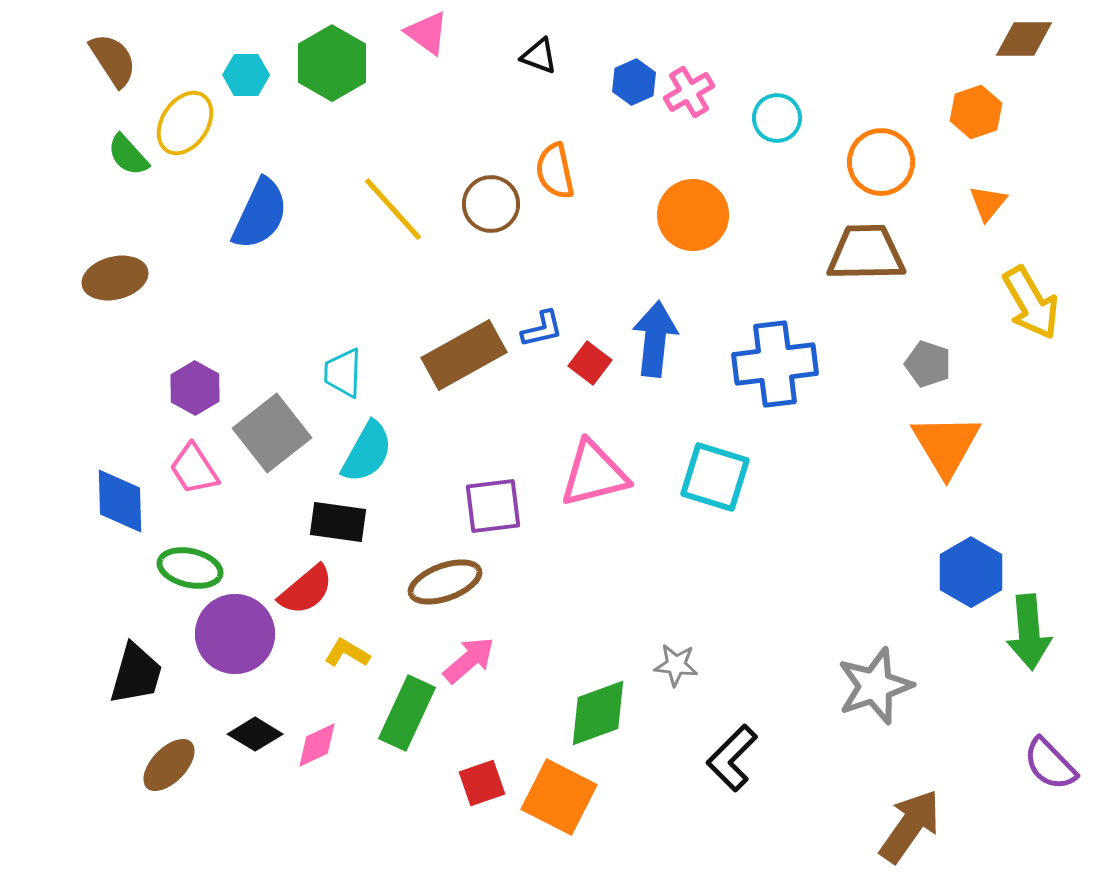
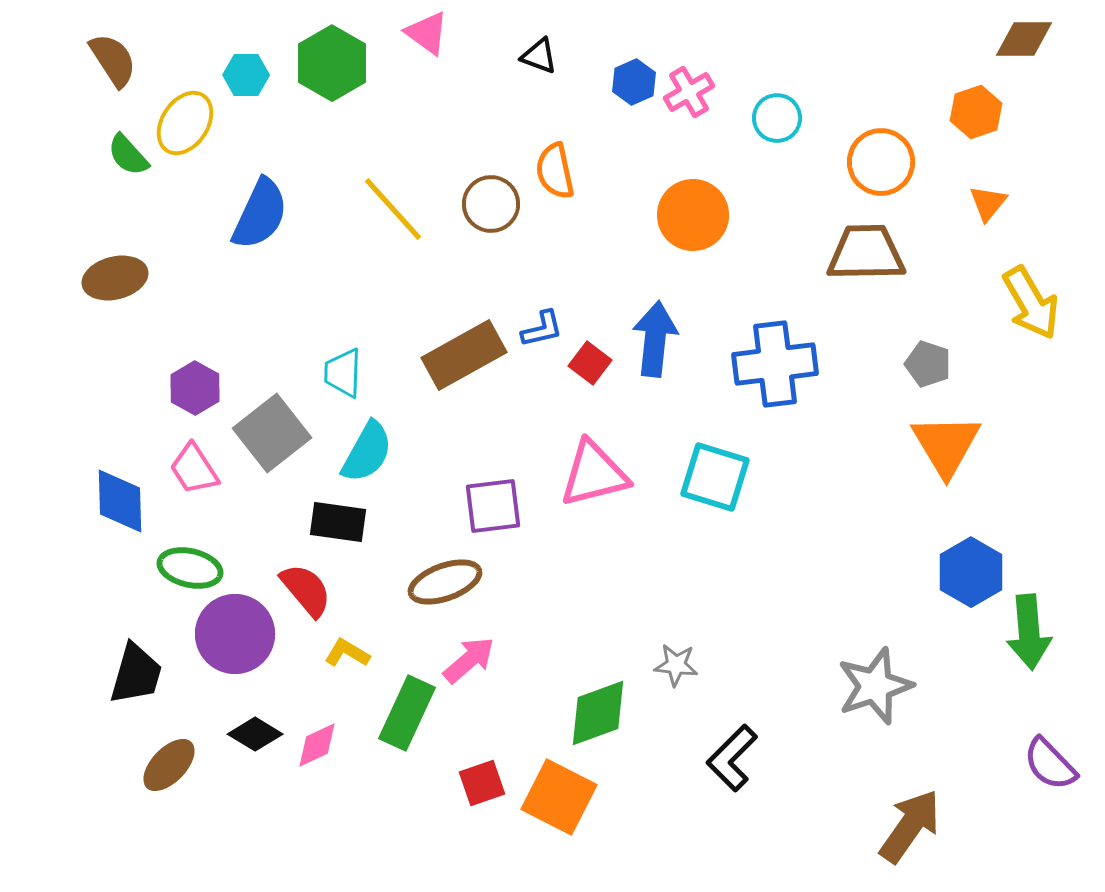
red semicircle at (306, 590): rotated 90 degrees counterclockwise
